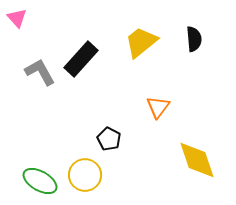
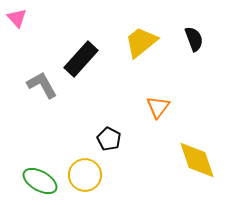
black semicircle: rotated 15 degrees counterclockwise
gray L-shape: moved 2 px right, 13 px down
